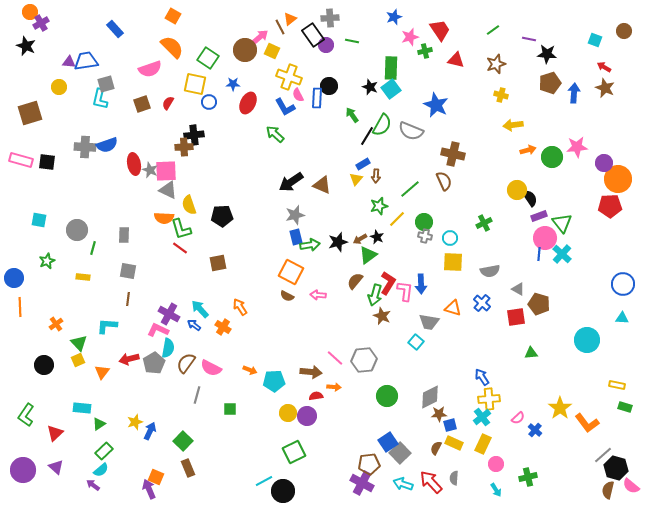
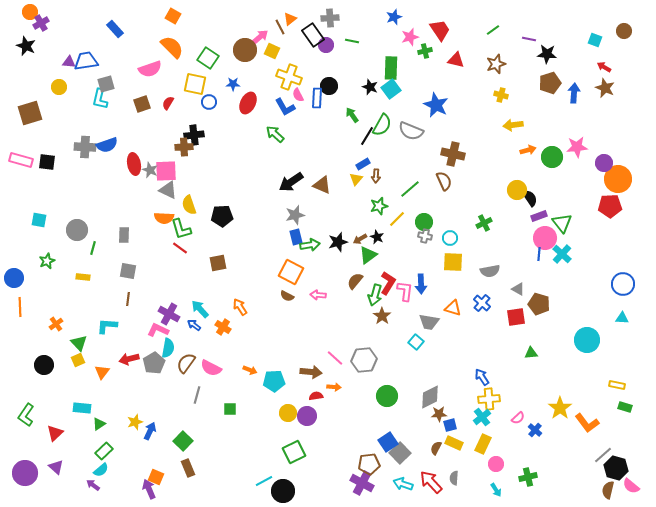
brown star at (382, 316): rotated 12 degrees clockwise
purple circle at (23, 470): moved 2 px right, 3 px down
